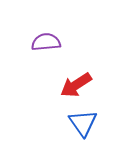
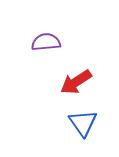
red arrow: moved 3 px up
